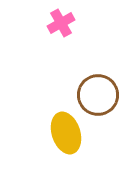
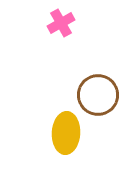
yellow ellipse: rotated 21 degrees clockwise
